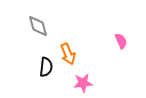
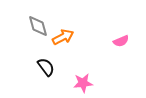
pink semicircle: rotated 91 degrees clockwise
orange arrow: moved 5 px left, 17 px up; rotated 95 degrees counterclockwise
black semicircle: rotated 42 degrees counterclockwise
